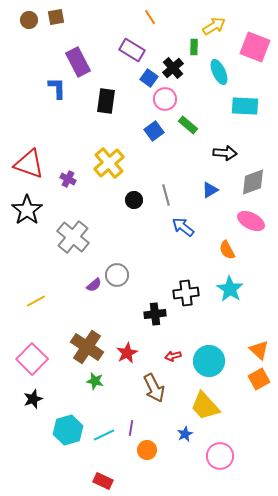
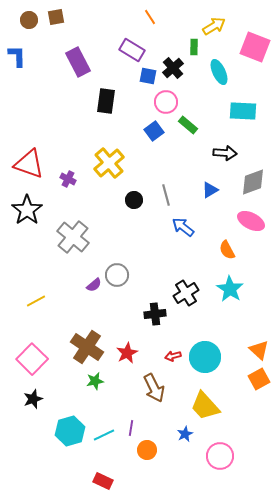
blue square at (149, 78): moved 1 px left, 2 px up; rotated 24 degrees counterclockwise
blue L-shape at (57, 88): moved 40 px left, 32 px up
pink circle at (165, 99): moved 1 px right, 3 px down
cyan rectangle at (245, 106): moved 2 px left, 5 px down
black cross at (186, 293): rotated 25 degrees counterclockwise
cyan circle at (209, 361): moved 4 px left, 4 px up
green star at (95, 381): rotated 24 degrees counterclockwise
cyan hexagon at (68, 430): moved 2 px right, 1 px down
